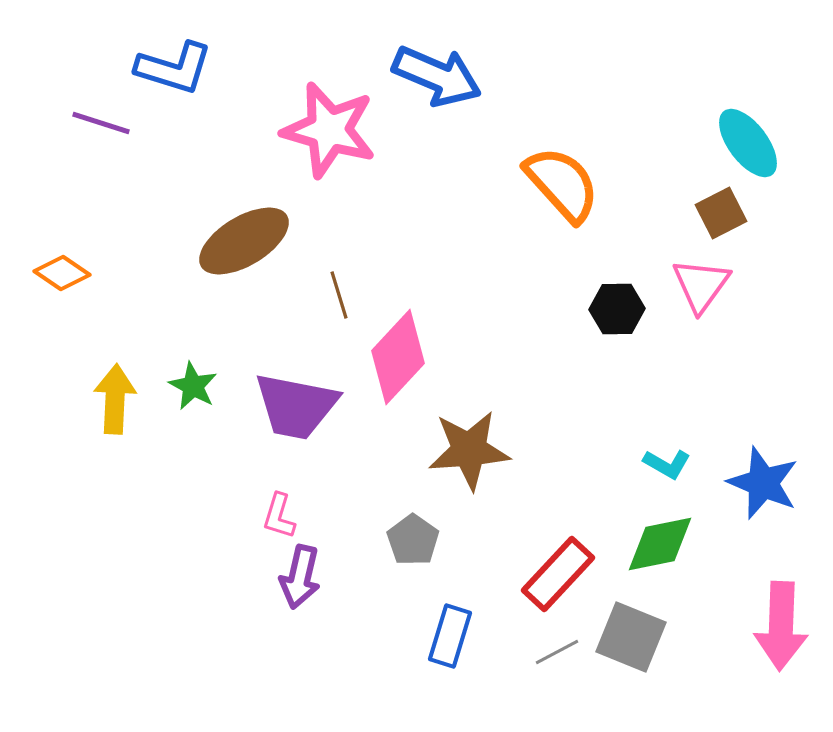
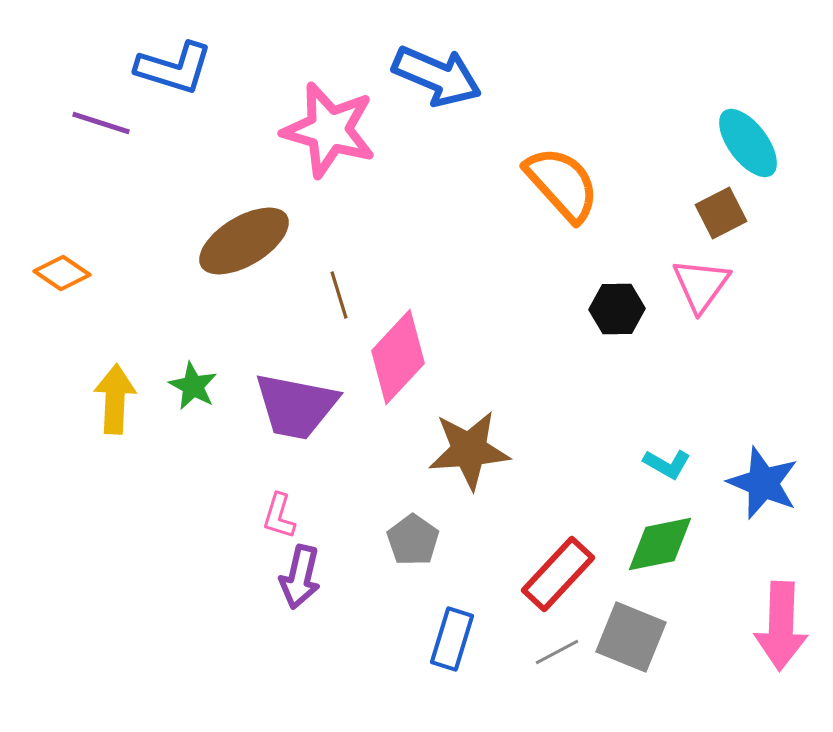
blue rectangle: moved 2 px right, 3 px down
